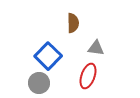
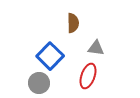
blue square: moved 2 px right
